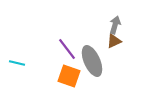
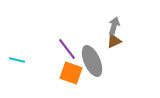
gray arrow: moved 1 px left, 1 px down
cyan line: moved 3 px up
orange square: moved 2 px right, 3 px up
